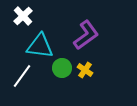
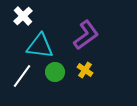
green circle: moved 7 px left, 4 px down
